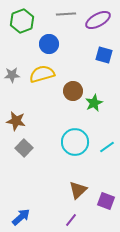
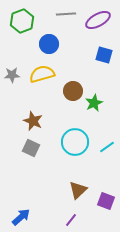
brown star: moved 17 px right; rotated 12 degrees clockwise
gray square: moved 7 px right; rotated 18 degrees counterclockwise
